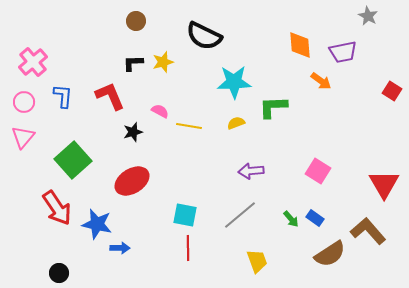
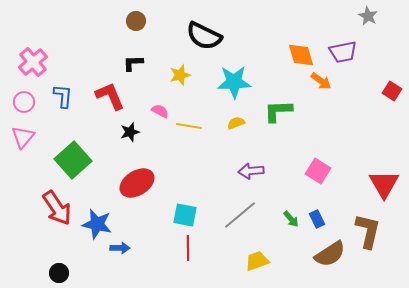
orange diamond: moved 1 px right, 10 px down; rotated 12 degrees counterclockwise
yellow star: moved 17 px right, 13 px down
green L-shape: moved 5 px right, 4 px down
black star: moved 3 px left
red ellipse: moved 5 px right, 2 px down
blue rectangle: moved 2 px right, 1 px down; rotated 30 degrees clockwise
brown L-shape: rotated 54 degrees clockwise
yellow trapezoid: rotated 90 degrees counterclockwise
